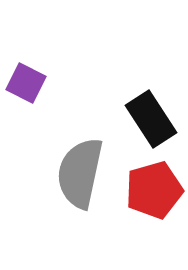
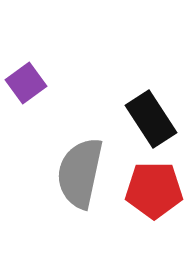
purple square: rotated 27 degrees clockwise
red pentagon: rotated 16 degrees clockwise
